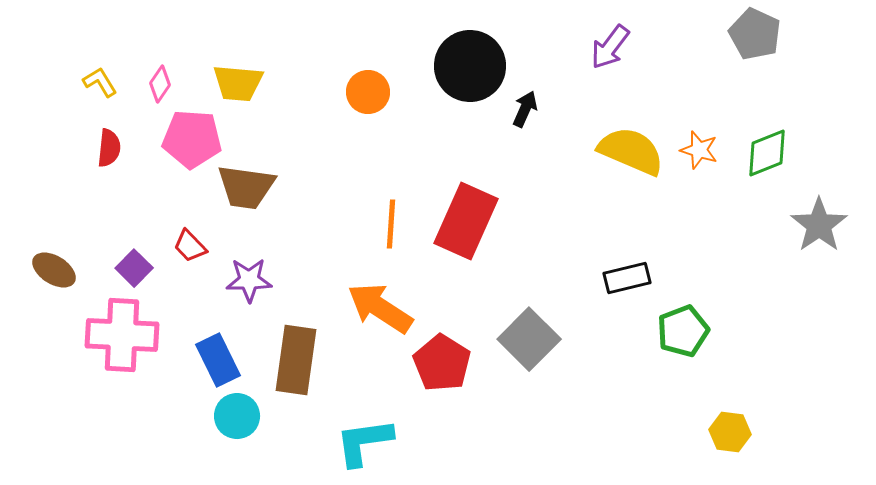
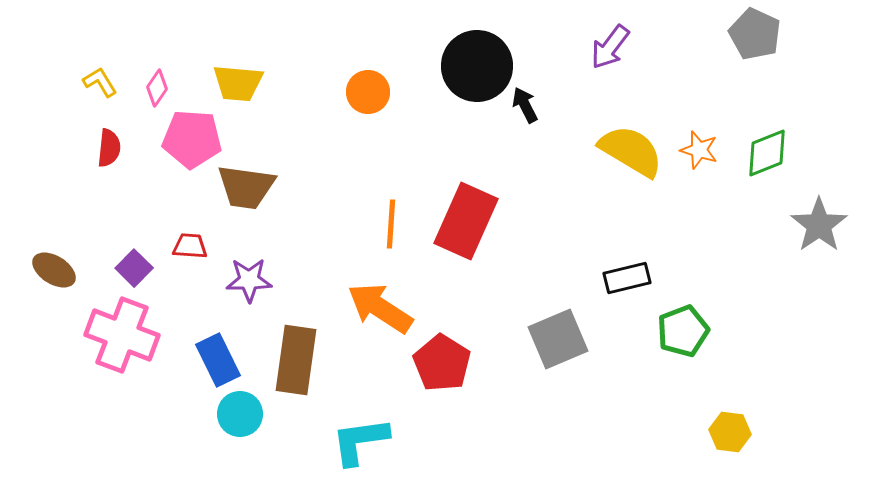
black circle: moved 7 px right
pink diamond: moved 3 px left, 4 px down
black arrow: moved 4 px up; rotated 51 degrees counterclockwise
yellow semicircle: rotated 8 degrees clockwise
red trapezoid: rotated 138 degrees clockwise
pink cross: rotated 18 degrees clockwise
gray square: moved 29 px right; rotated 22 degrees clockwise
cyan circle: moved 3 px right, 2 px up
cyan L-shape: moved 4 px left, 1 px up
